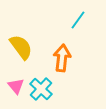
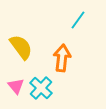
cyan cross: moved 1 px up
